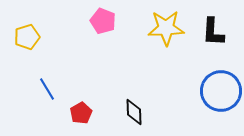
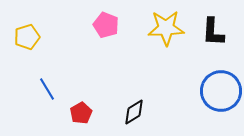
pink pentagon: moved 3 px right, 4 px down
black diamond: rotated 60 degrees clockwise
